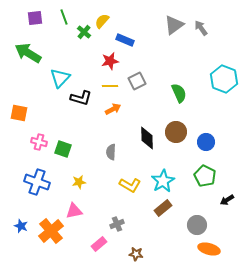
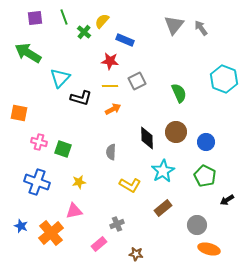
gray triangle: rotated 15 degrees counterclockwise
red star: rotated 18 degrees clockwise
cyan star: moved 10 px up
orange cross: moved 2 px down
